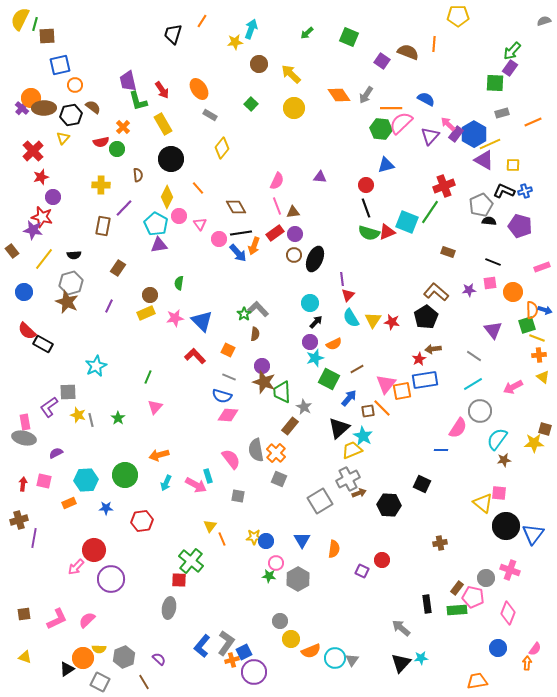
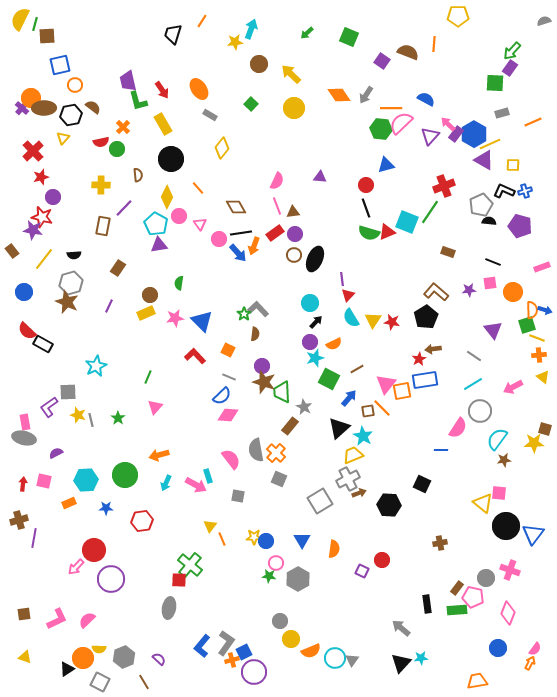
blue semicircle at (222, 396): rotated 60 degrees counterclockwise
yellow trapezoid at (352, 450): moved 1 px right, 5 px down
green cross at (191, 561): moved 1 px left, 4 px down
orange arrow at (527, 663): moved 3 px right; rotated 24 degrees clockwise
